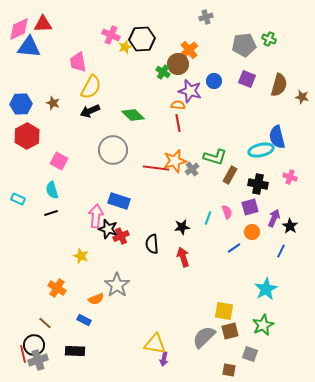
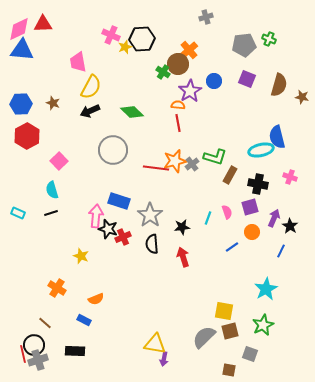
blue triangle at (29, 47): moved 7 px left, 3 px down
purple star at (190, 91): rotated 25 degrees clockwise
green diamond at (133, 115): moved 1 px left, 3 px up
pink square at (59, 161): rotated 18 degrees clockwise
gray cross at (192, 169): moved 5 px up
cyan rectangle at (18, 199): moved 14 px down
red cross at (121, 236): moved 2 px right, 1 px down
blue line at (234, 248): moved 2 px left, 1 px up
gray star at (117, 285): moved 33 px right, 70 px up
